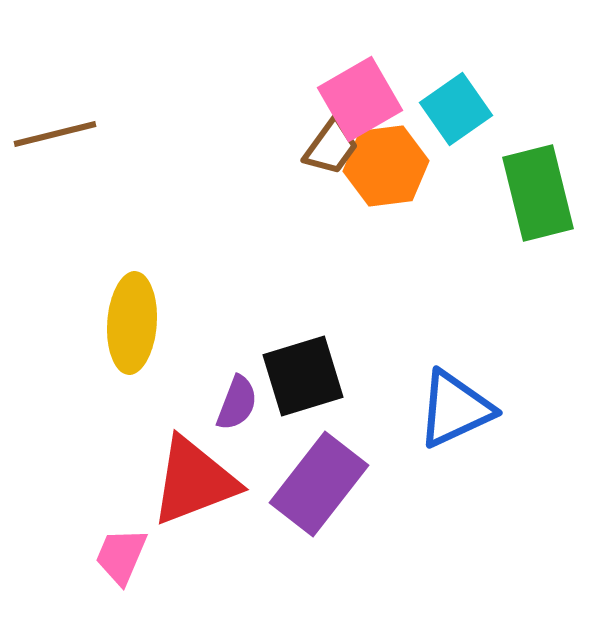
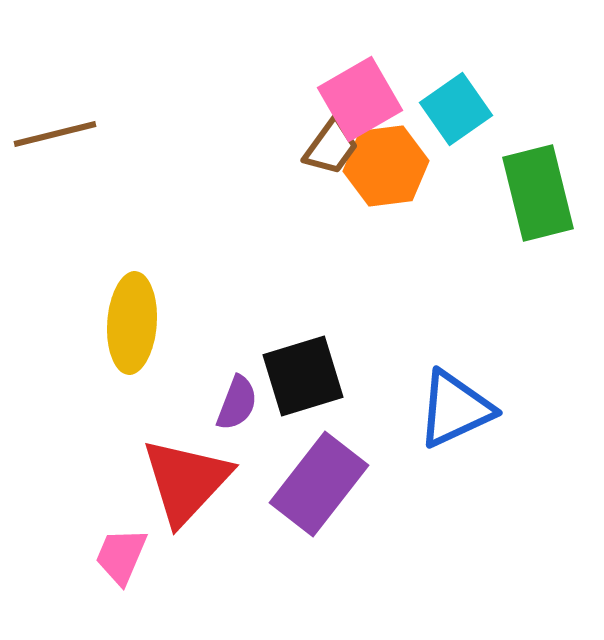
red triangle: moved 8 px left; rotated 26 degrees counterclockwise
